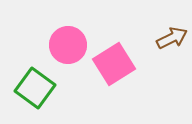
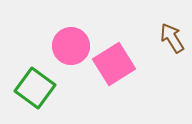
brown arrow: rotated 96 degrees counterclockwise
pink circle: moved 3 px right, 1 px down
